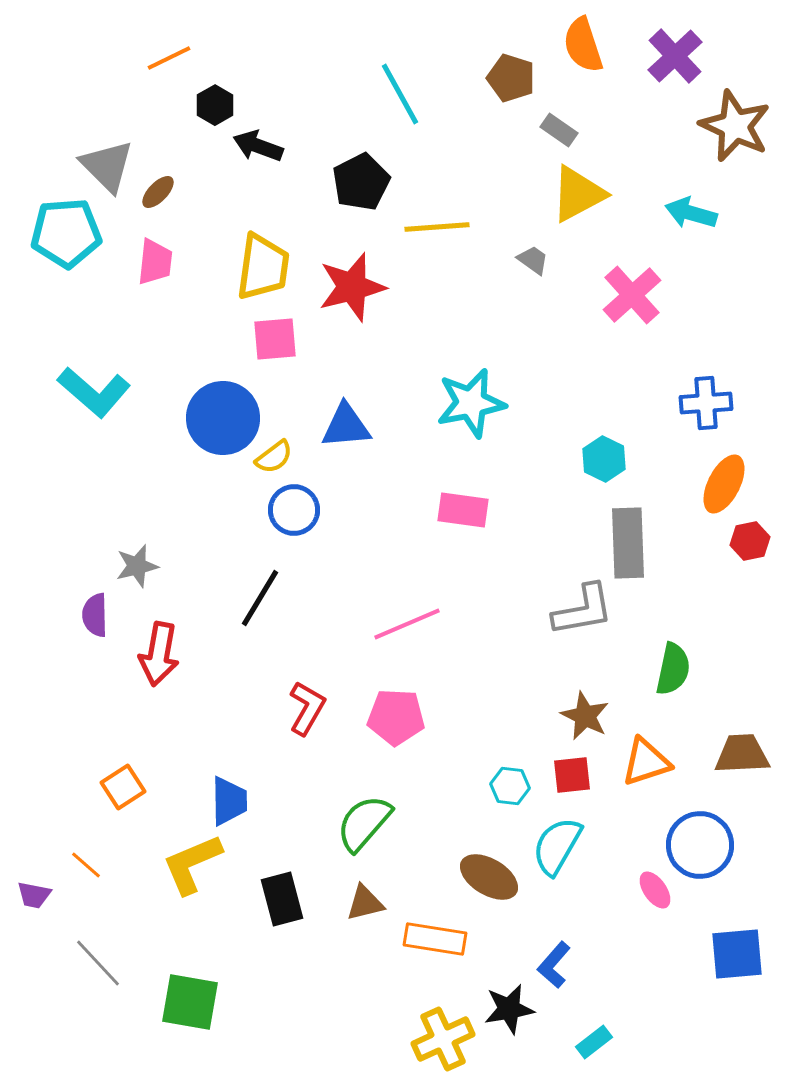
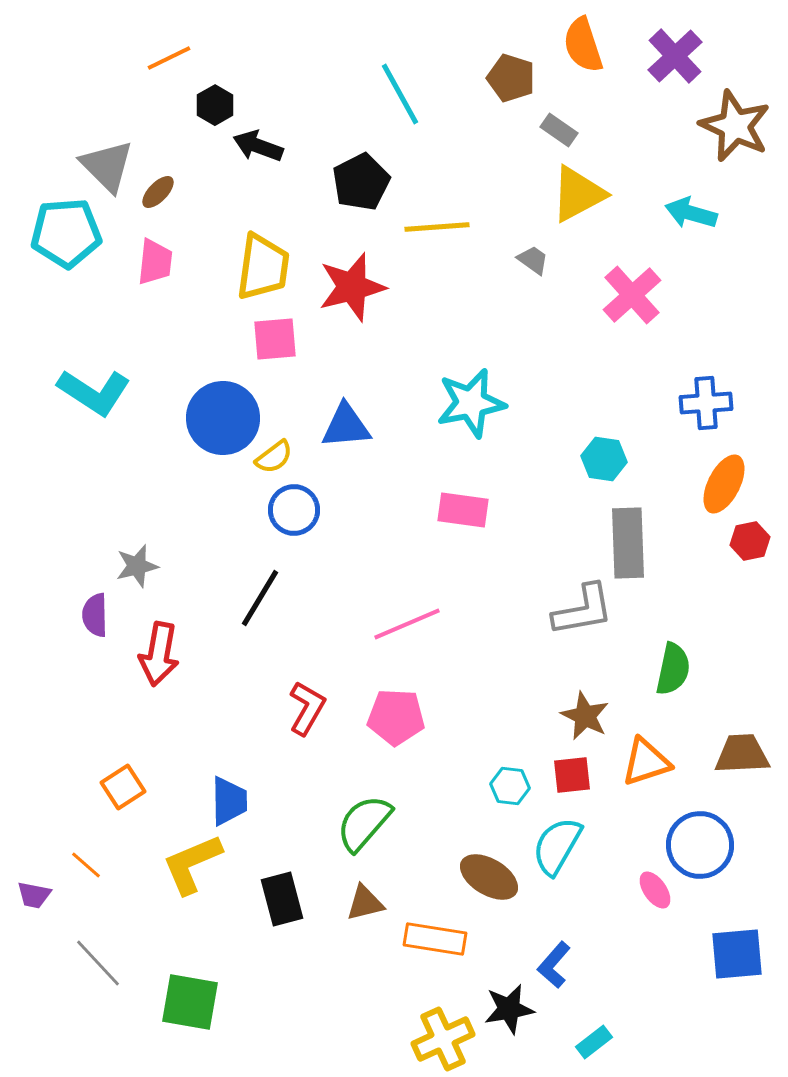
cyan L-shape at (94, 392): rotated 8 degrees counterclockwise
cyan hexagon at (604, 459): rotated 18 degrees counterclockwise
